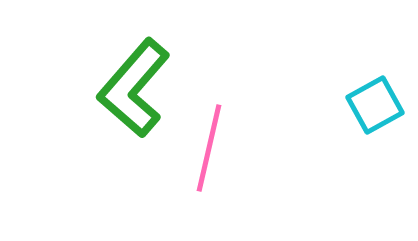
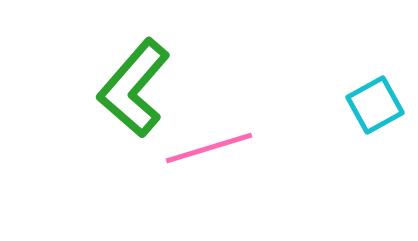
pink line: rotated 60 degrees clockwise
